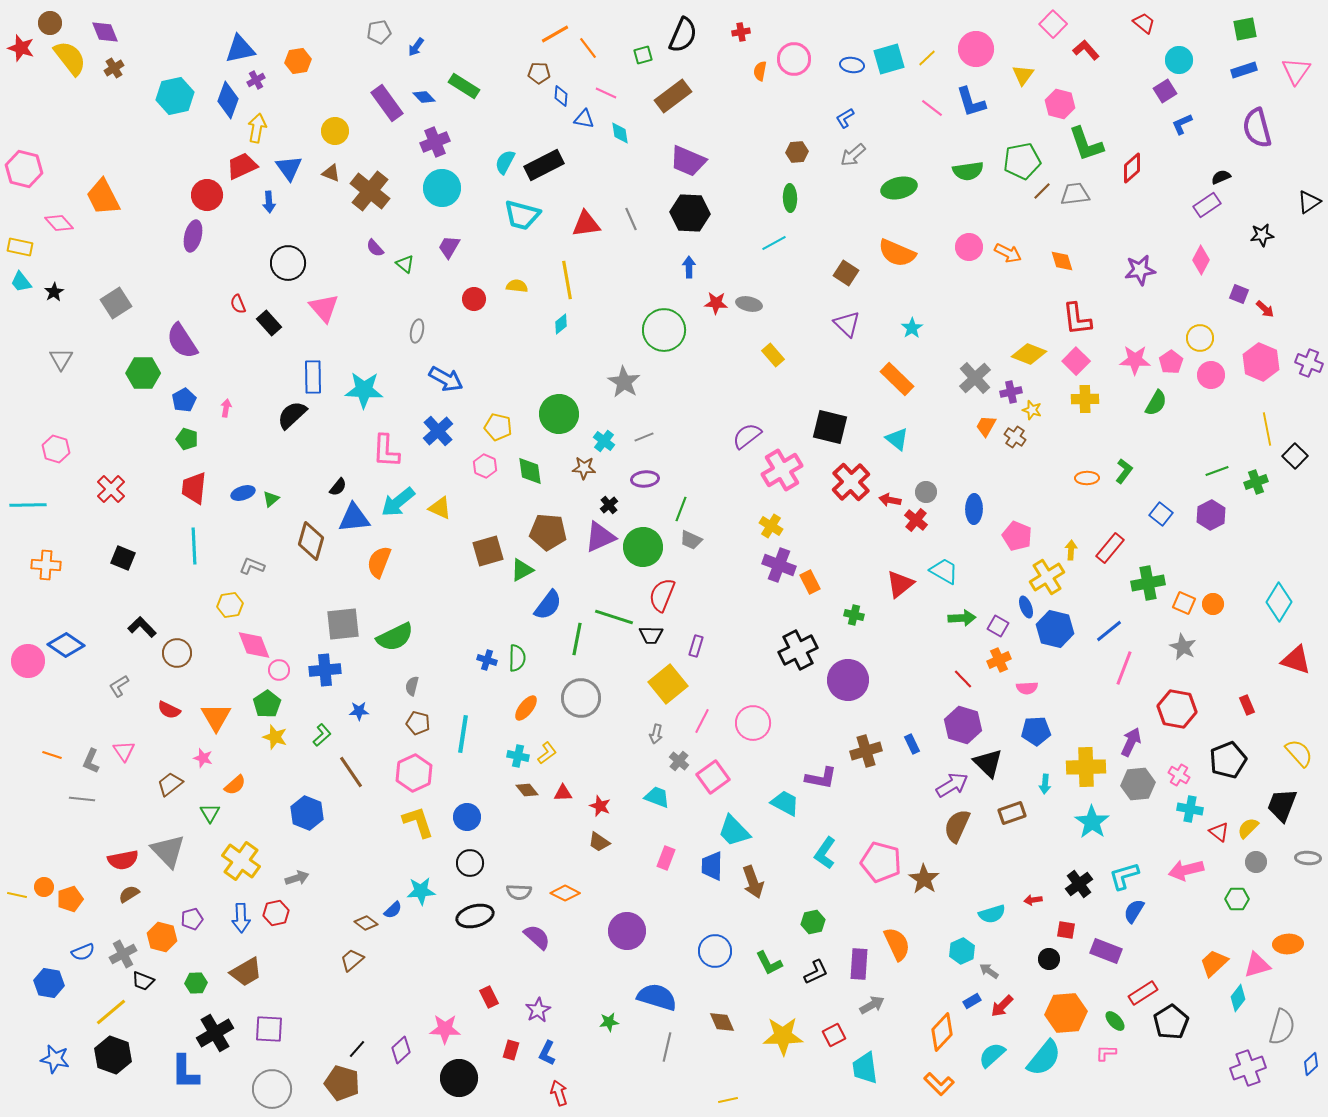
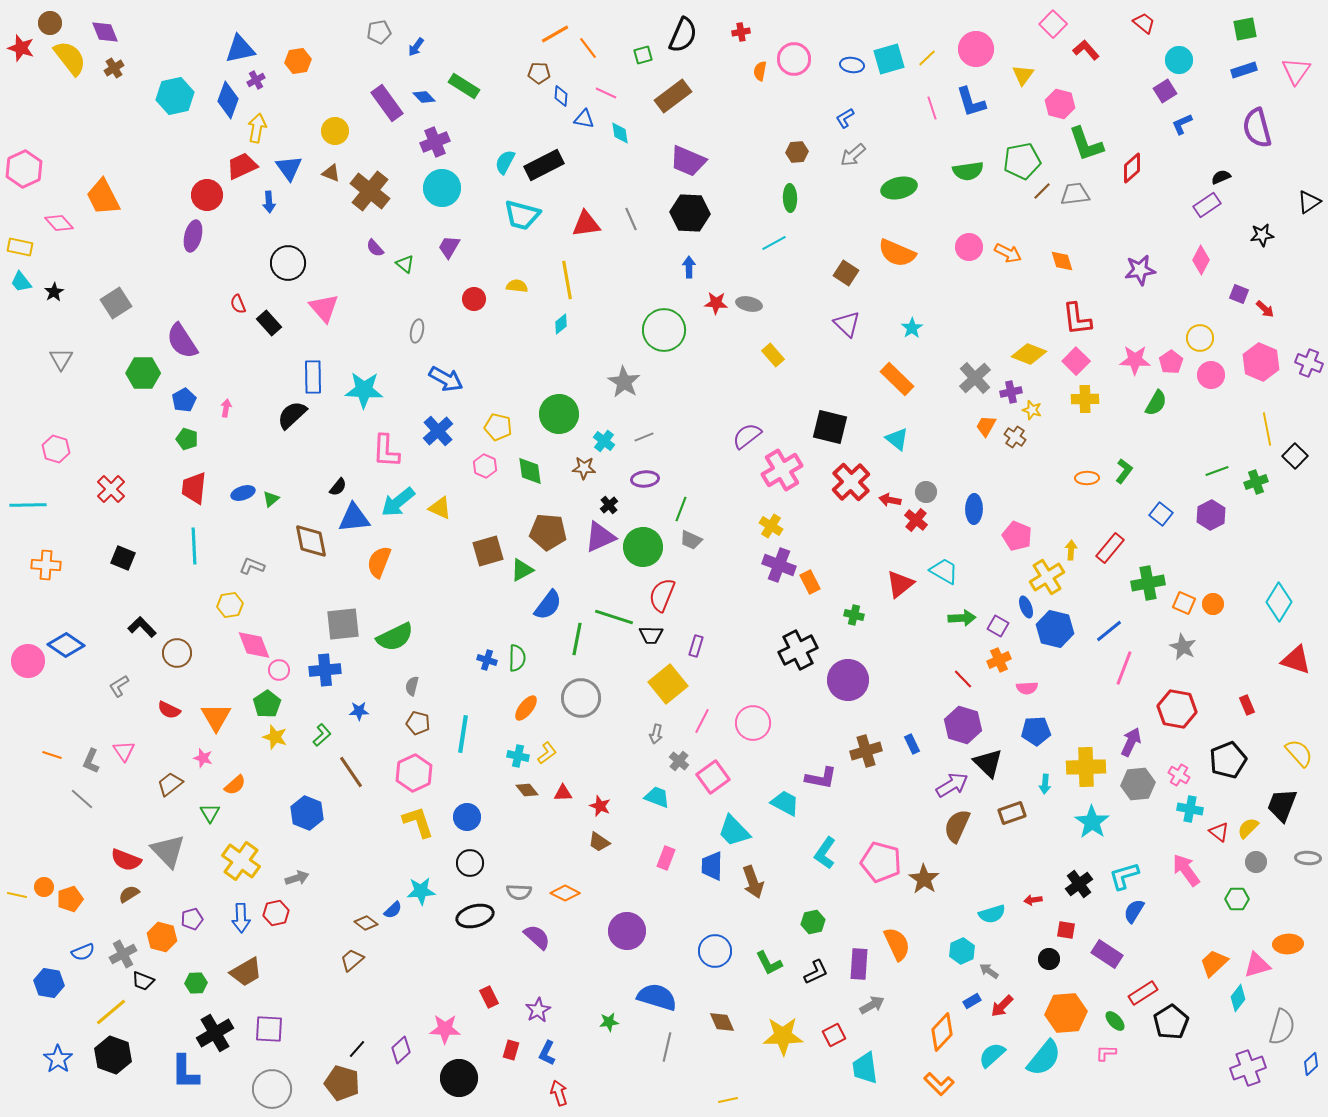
pink line at (932, 108): rotated 35 degrees clockwise
pink hexagon at (24, 169): rotated 21 degrees clockwise
brown diamond at (311, 541): rotated 27 degrees counterclockwise
gray line at (82, 799): rotated 35 degrees clockwise
red semicircle at (123, 860): moved 3 px right; rotated 32 degrees clockwise
pink arrow at (1186, 870): rotated 68 degrees clockwise
purple rectangle at (1106, 951): moved 1 px right, 3 px down; rotated 12 degrees clockwise
blue star at (55, 1059): moved 3 px right; rotated 24 degrees clockwise
